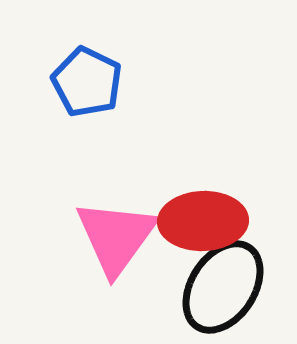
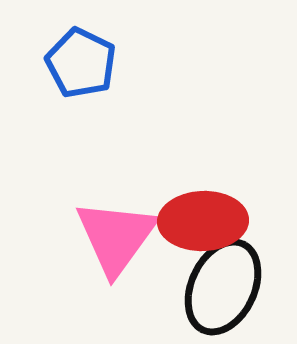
blue pentagon: moved 6 px left, 19 px up
black ellipse: rotated 8 degrees counterclockwise
